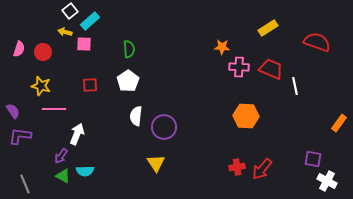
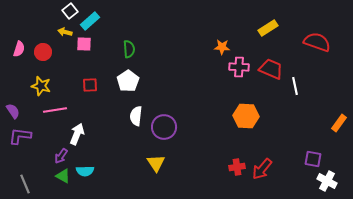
pink line: moved 1 px right, 1 px down; rotated 10 degrees counterclockwise
